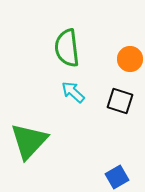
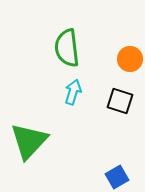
cyan arrow: rotated 65 degrees clockwise
